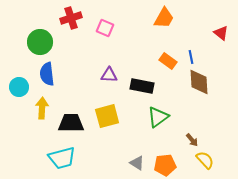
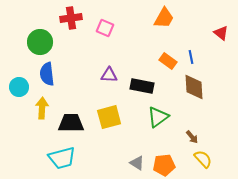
red cross: rotated 10 degrees clockwise
brown diamond: moved 5 px left, 5 px down
yellow square: moved 2 px right, 1 px down
brown arrow: moved 3 px up
yellow semicircle: moved 2 px left, 1 px up
orange pentagon: moved 1 px left
